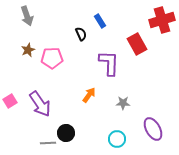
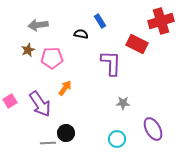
gray arrow: moved 11 px right, 9 px down; rotated 102 degrees clockwise
red cross: moved 1 px left, 1 px down
black semicircle: rotated 56 degrees counterclockwise
red rectangle: rotated 35 degrees counterclockwise
purple L-shape: moved 2 px right
orange arrow: moved 24 px left, 7 px up
